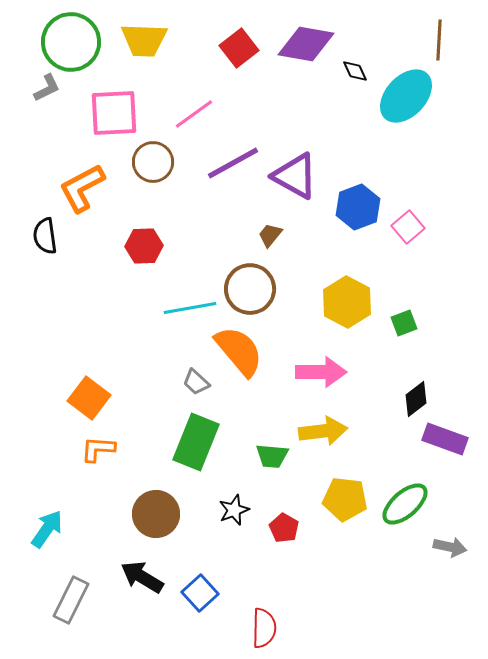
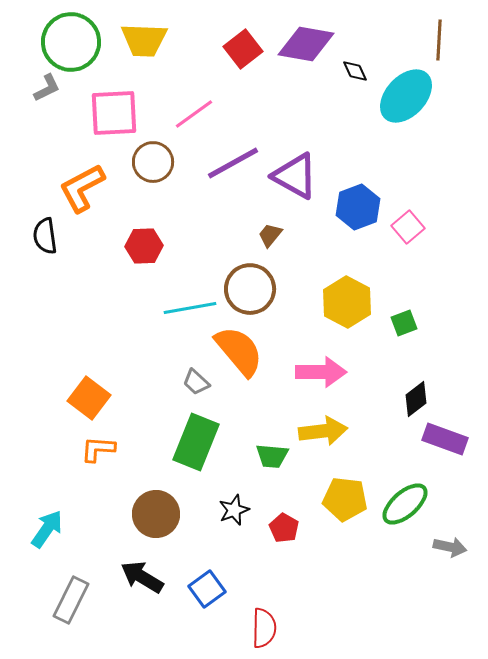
red square at (239, 48): moved 4 px right, 1 px down
blue square at (200, 593): moved 7 px right, 4 px up; rotated 6 degrees clockwise
